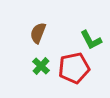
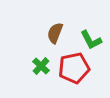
brown semicircle: moved 17 px right
